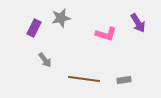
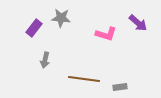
gray star: rotated 18 degrees clockwise
purple arrow: rotated 18 degrees counterclockwise
purple rectangle: rotated 12 degrees clockwise
gray arrow: rotated 49 degrees clockwise
gray rectangle: moved 4 px left, 7 px down
